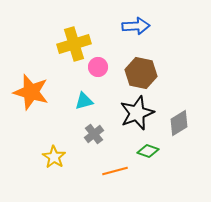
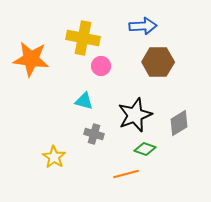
blue arrow: moved 7 px right
yellow cross: moved 9 px right, 6 px up; rotated 28 degrees clockwise
pink circle: moved 3 px right, 1 px up
brown hexagon: moved 17 px right, 11 px up; rotated 12 degrees counterclockwise
orange star: moved 33 px up; rotated 9 degrees counterclockwise
cyan triangle: rotated 30 degrees clockwise
black star: moved 2 px left, 2 px down
gray cross: rotated 36 degrees counterclockwise
green diamond: moved 3 px left, 2 px up
orange line: moved 11 px right, 3 px down
